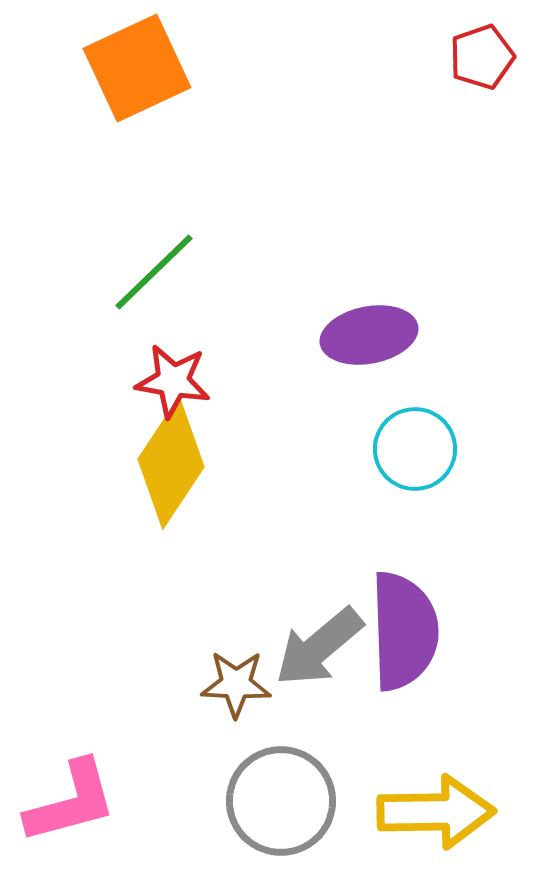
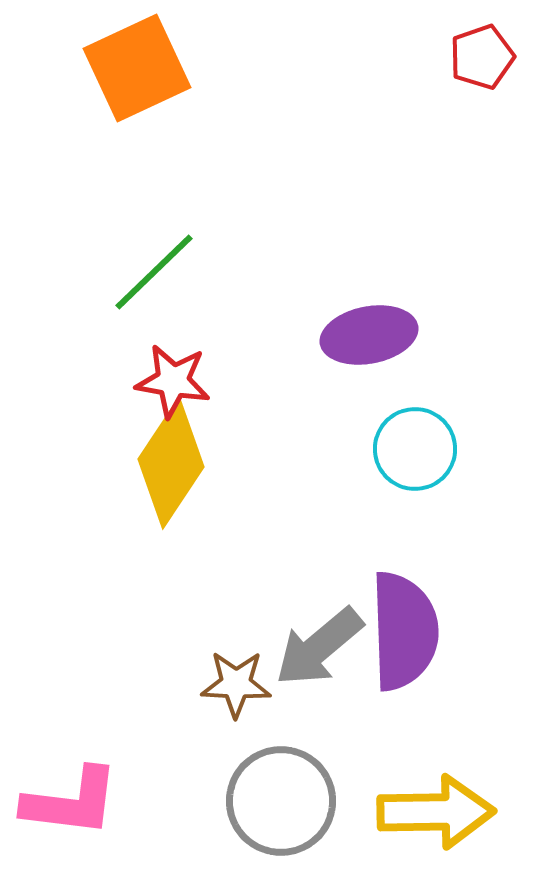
pink L-shape: rotated 22 degrees clockwise
